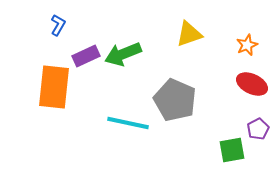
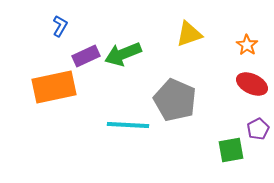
blue L-shape: moved 2 px right, 1 px down
orange star: rotated 15 degrees counterclockwise
orange rectangle: rotated 72 degrees clockwise
cyan line: moved 2 px down; rotated 9 degrees counterclockwise
green square: moved 1 px left
